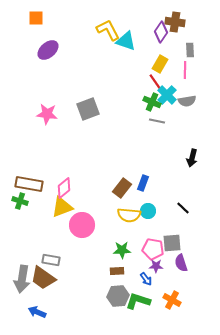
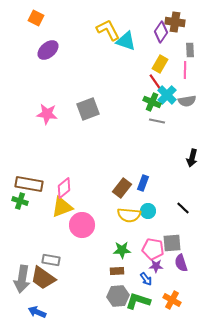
orange square at (36, 18): rotated 28 degrees clockwise
